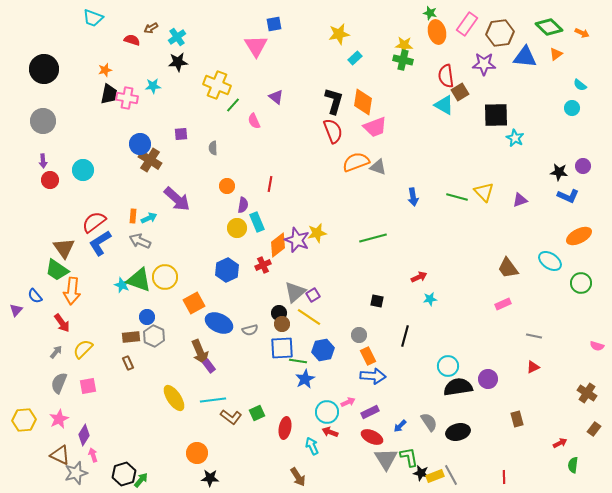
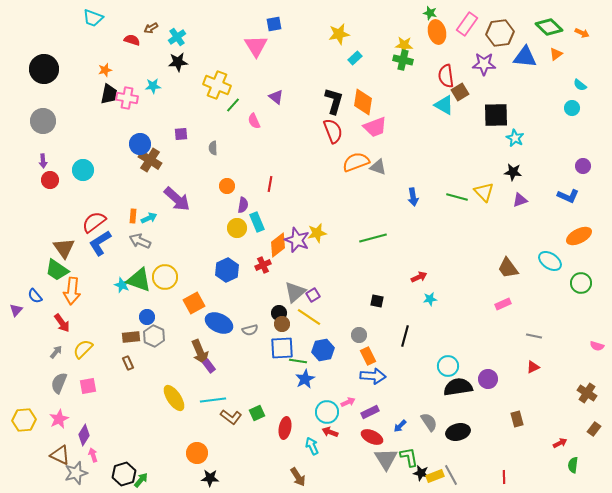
black star at (559, 172): moved 46 px left
